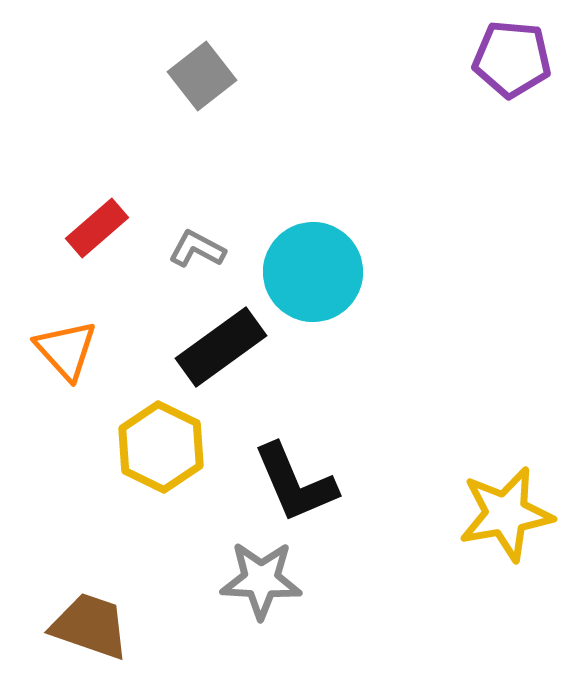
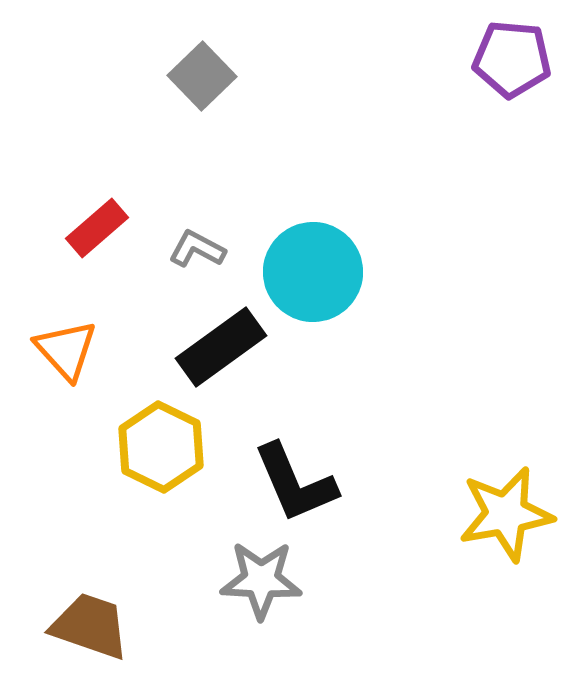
gray square: rotated 6 degrees counterclockwise
